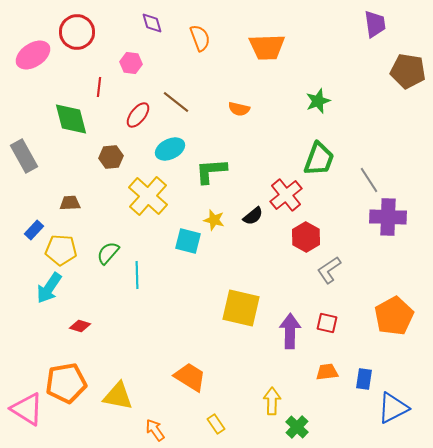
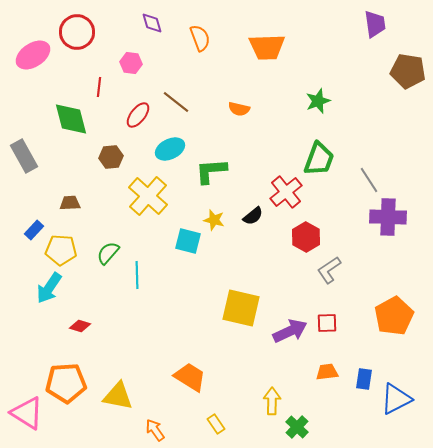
red cross at (286, 195): moved 3 px up
red square at (327, 323): rotated 15 degrees counterclockwise
purple arrow at (290, 331): rotated 64 degrees clockwise
orange pentagon at (66, 383): rotated 6 degrees clockwise
blue triangle at (393, 408): moved 3 px right, 9 px up
pink triangle at (27, 409): moved 4 px down
